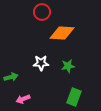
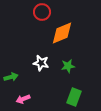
orange diamond: rotated 25 degrees counterclockwise
white star: rotated 14 degrees clockwise
